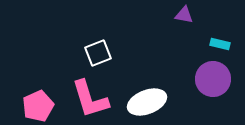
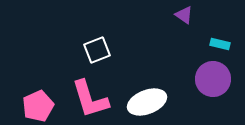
purple triangle: rotated 24 degrees clockwise
white square: moved 1 px left, 3 px up
